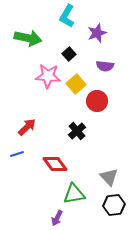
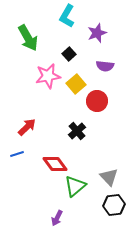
green arrow: rotated 48 degrees clockwise
pink star: rotated 15 degrees counterclockwise
green triangle: moved 1 px right, 8 px up; rotated 30 degrees counterclockwise
